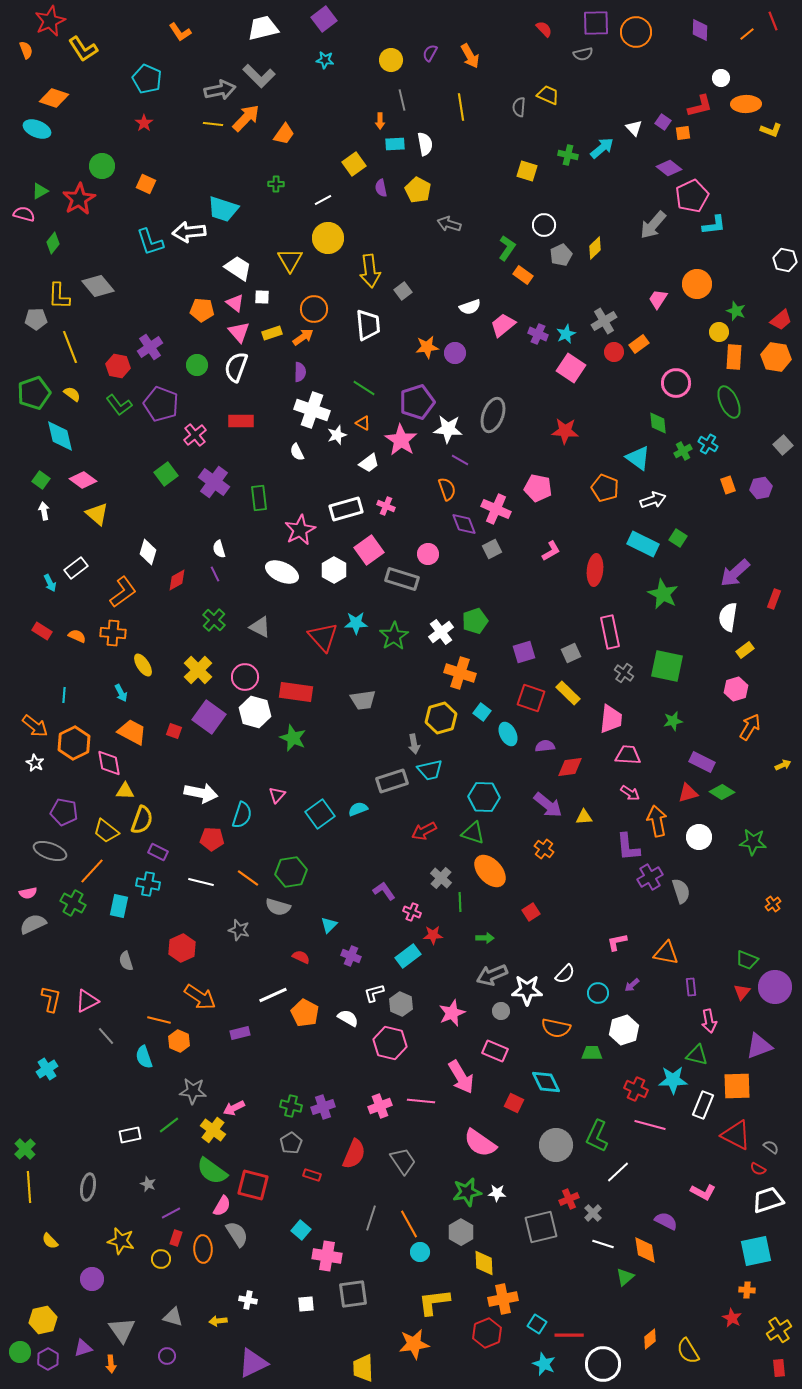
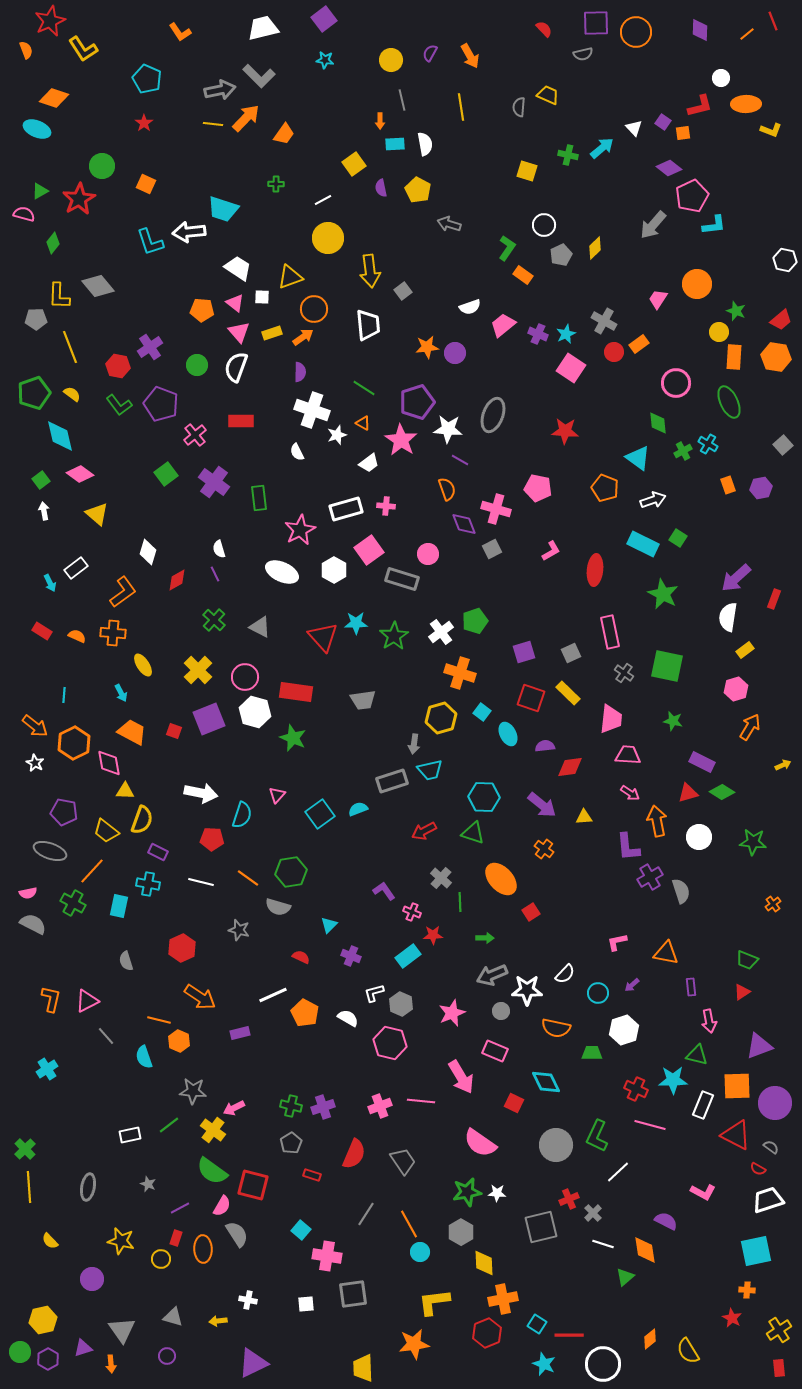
yellow triangle at (290, 260): moved 17 px down; rotated 40 degrees clockwise
gray cross at (604, 321): rotated 30 degrees counterclockwise
green square at (41, 480): rotated 18 degrees clockwise
pink diamond at (83, 480): moved 3 px left, 6 px up
pink cross at (386, 506): rotated 18 degrees counterclockwise
pink cross at (496, 509): rotated 8 degrees counterclockwise
purple arrow at (735, 573): moved 1 px right, 5 px down
purple square at (209, 717): moved 2 px down; rotated 32 degrees clockwise
green star at (673, 721): rotated 24 degrees clockwise
gray arrow at (414, 744): rotated 18 degrees clockwise
purple arrow at (548, 805): moved 6 px left
orange ellipse at (490, 871): moved 11 px right, 8 px down
gray semicircle at (33, 924): rotated 52 degrees clockwise
purple circle at (775, 987): moved 116 px down
red triangle at (742, 992): rotated 18 degrees clockwise
purple line at (171, 1213): moved 9 px right, 5 px up
gray line at (371, 1218): moved 5 px left, 4 px up; rotated 15 degrees clockwise
